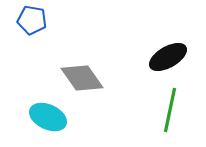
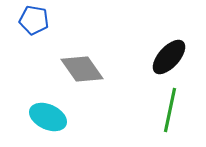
blue pentagon: moved 2 px right
black ellipse: moved 1 px right; rotated 18 degrees counterclockwise
gray diamond: moved 9 px up
